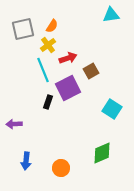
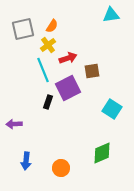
brown square: moved 1 px right; rotated 21 degrees clockwise
